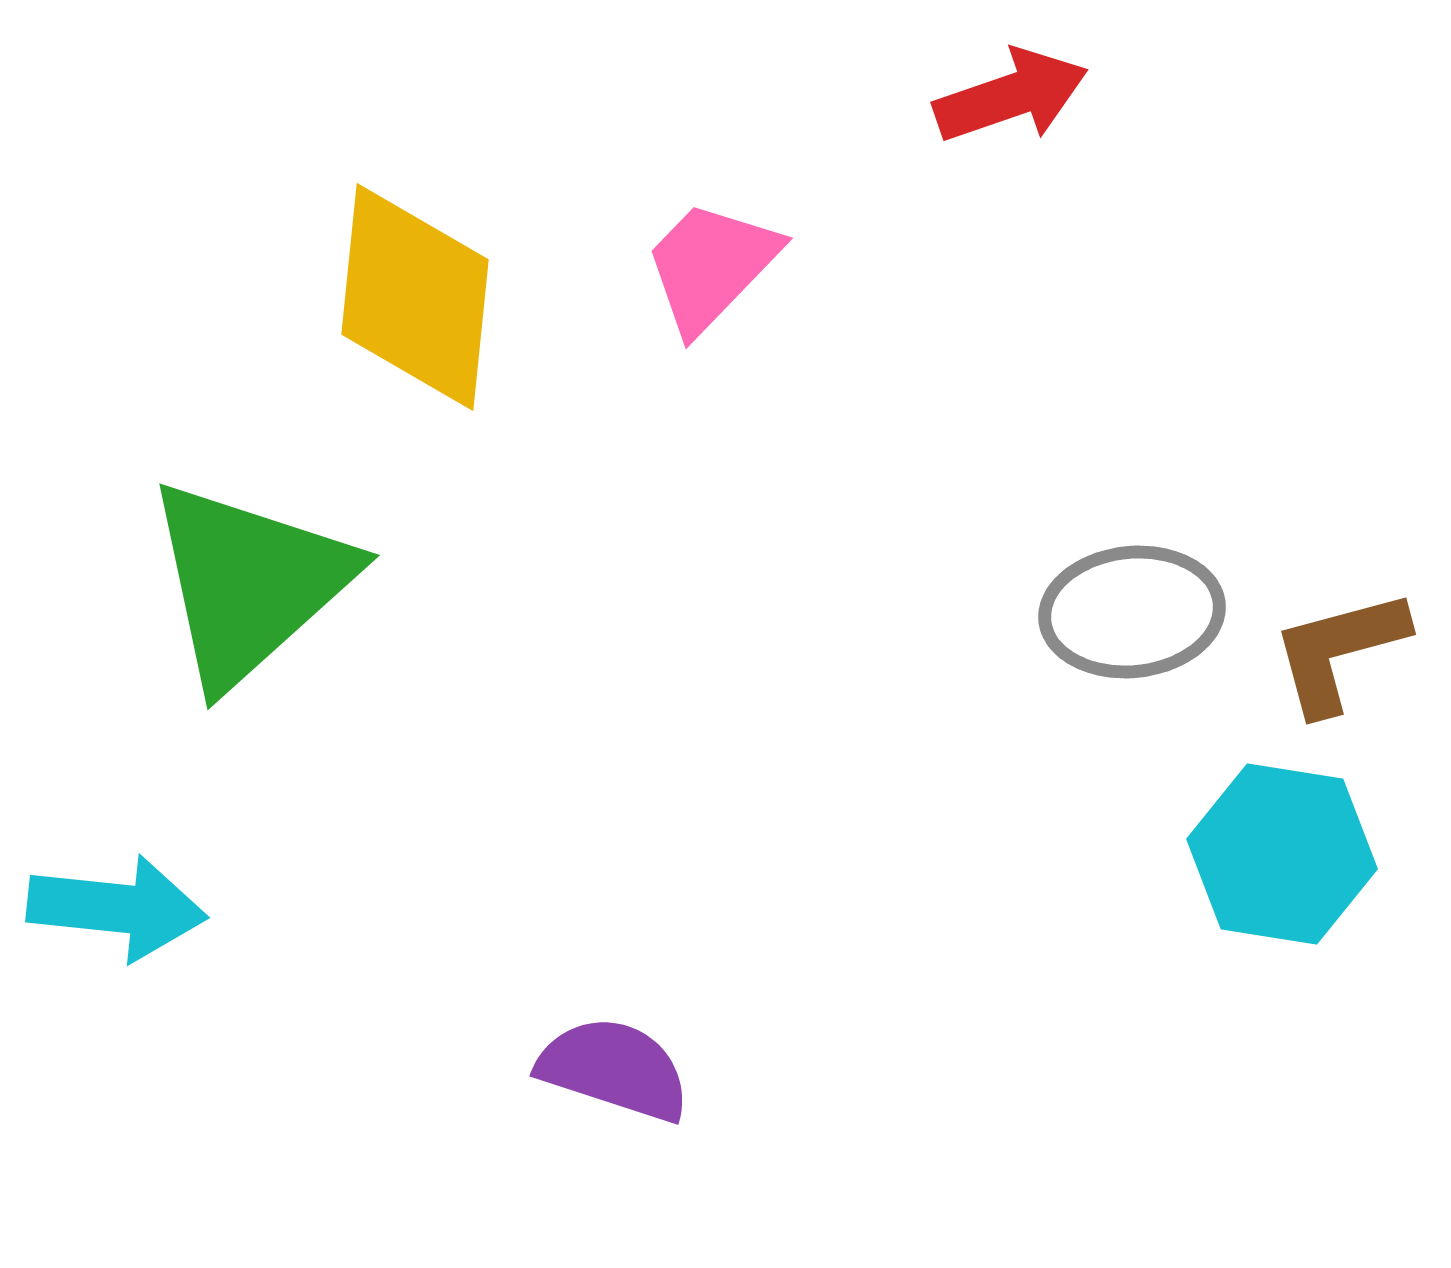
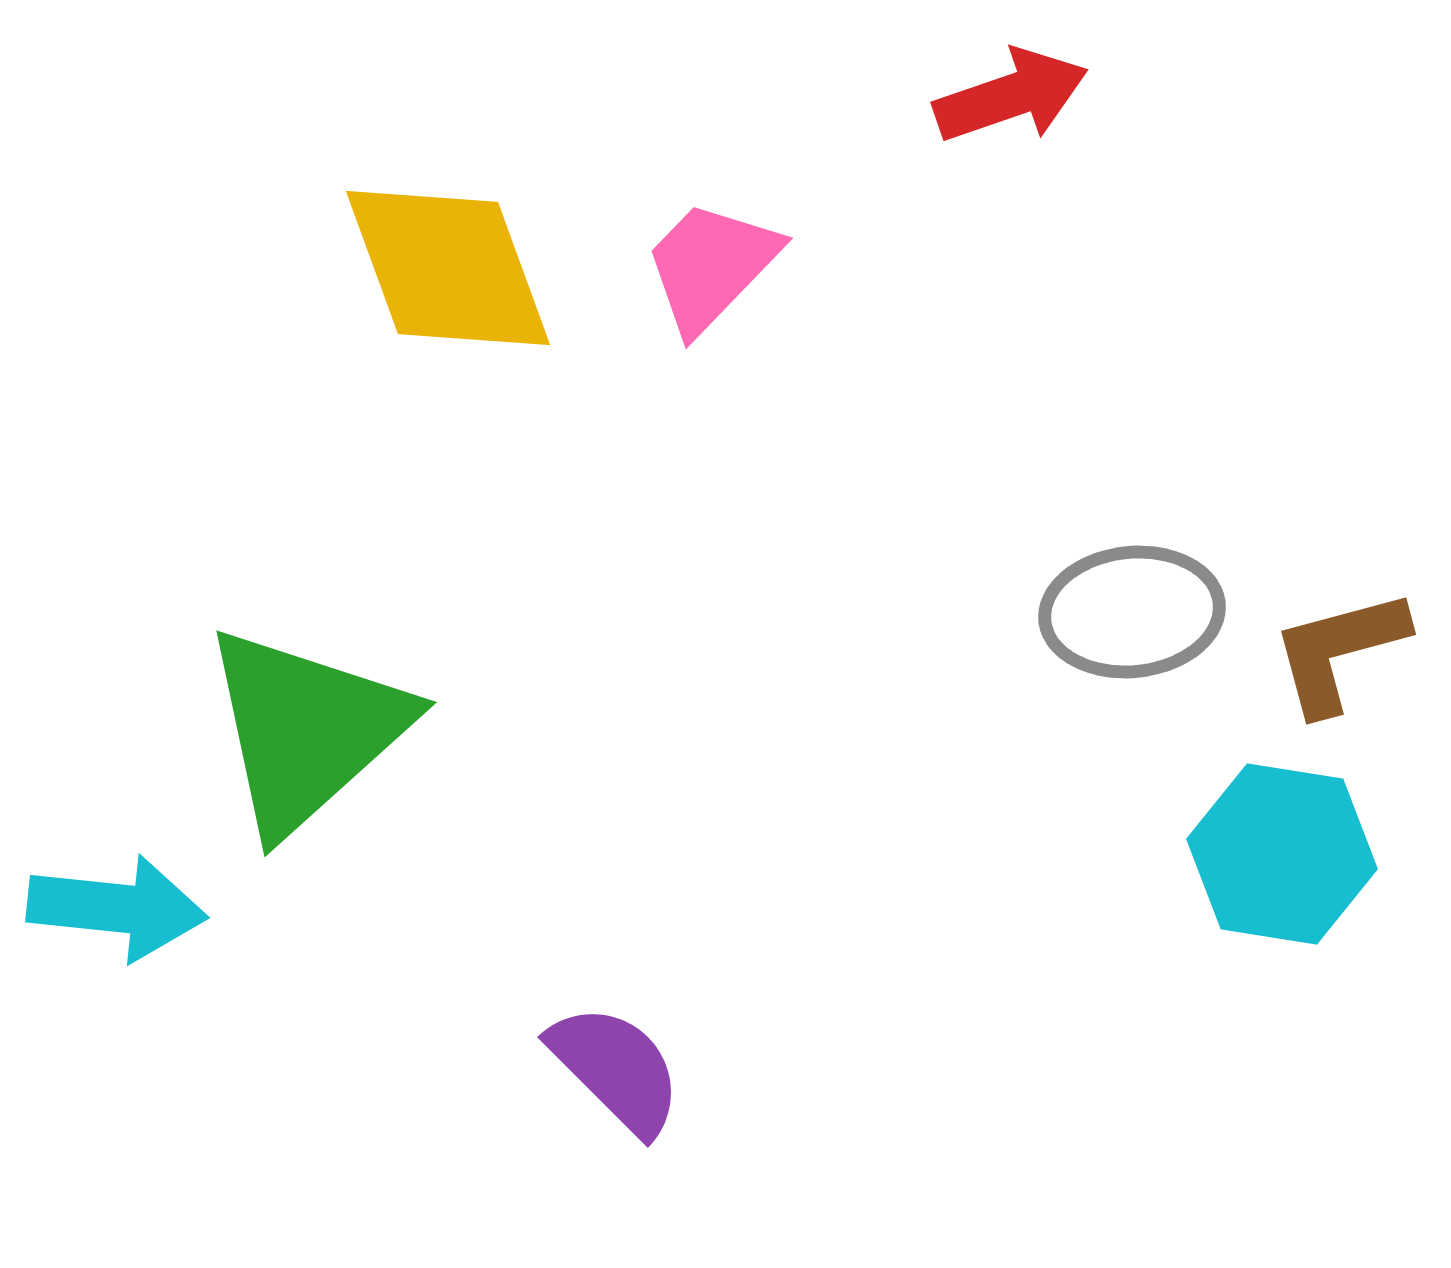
yellow diamond: moved 33 px right, 29 px up; rotated 26 degrees counterclockwise
green triangle: moved 57 px right, 147 px down
purple semicircle: moved 2 px right; rotated 27 degrees clockwise
